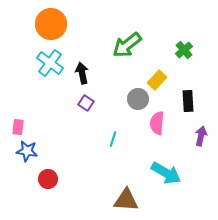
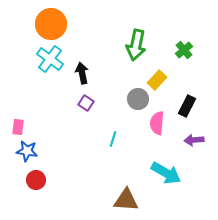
green arrow: moved 9 px right; rotated 40 degrees counterclockwise
cyan cross: moved 4 px up
black rectangle: moved 1 px left, 5 px down; rotated 30 degrees clockwise
purple arrow: moved 7 px left, 4 px down; rotated 108 degrees counterclockwise
red circle: moved 12 px left, 1 px down
